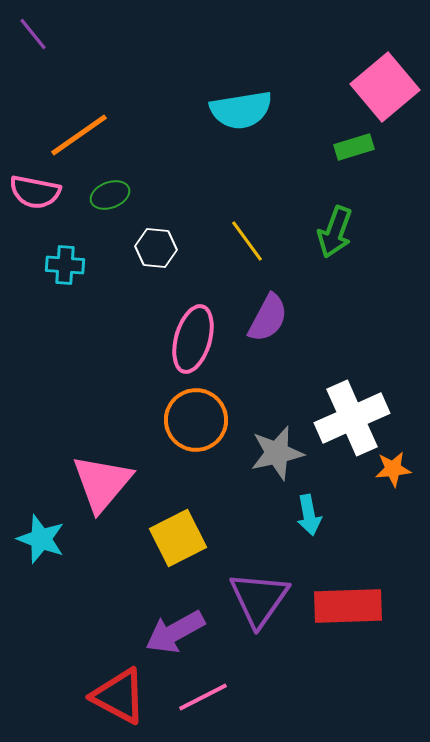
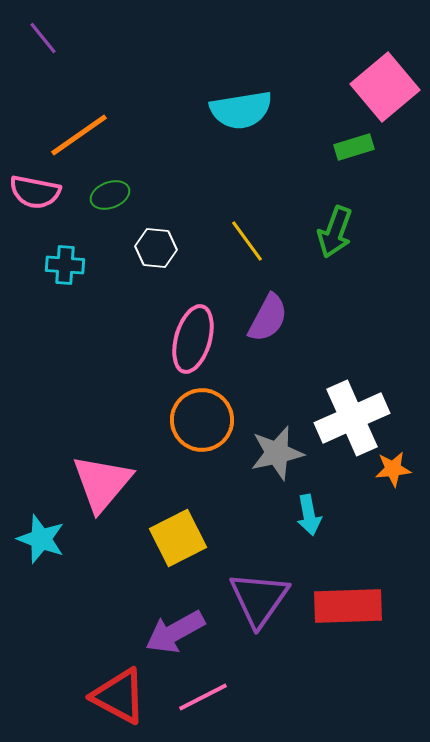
purple line: moved 10 px right, 4 px down
orange circle: moved 6 px right
